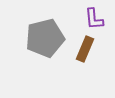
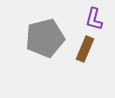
purple L-shape: rotated 20 degrees clockwise
